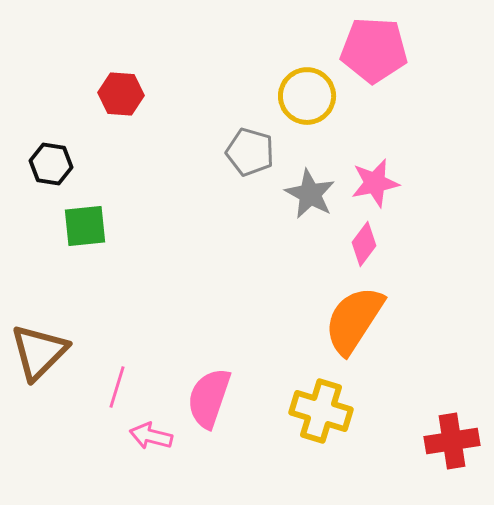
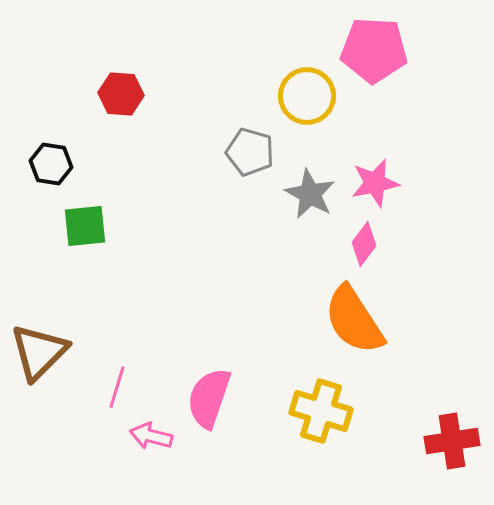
orange semicircle: rotated 66 degrees counterclockwise
